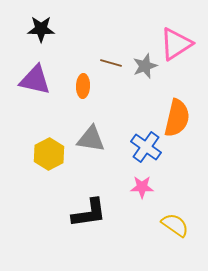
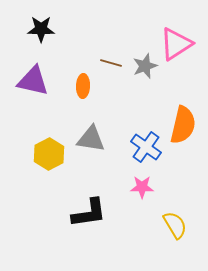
purple triangle: moved 2 px left, 1 px down
orange semicircle: moved 6 px right, 7 px down
yellow semicircle: rotated 24 degrees clockwise
